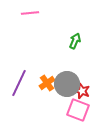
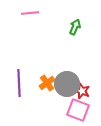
green arrow: moved 14 px up
purple line: rotated 28 degrees counterclockwise
